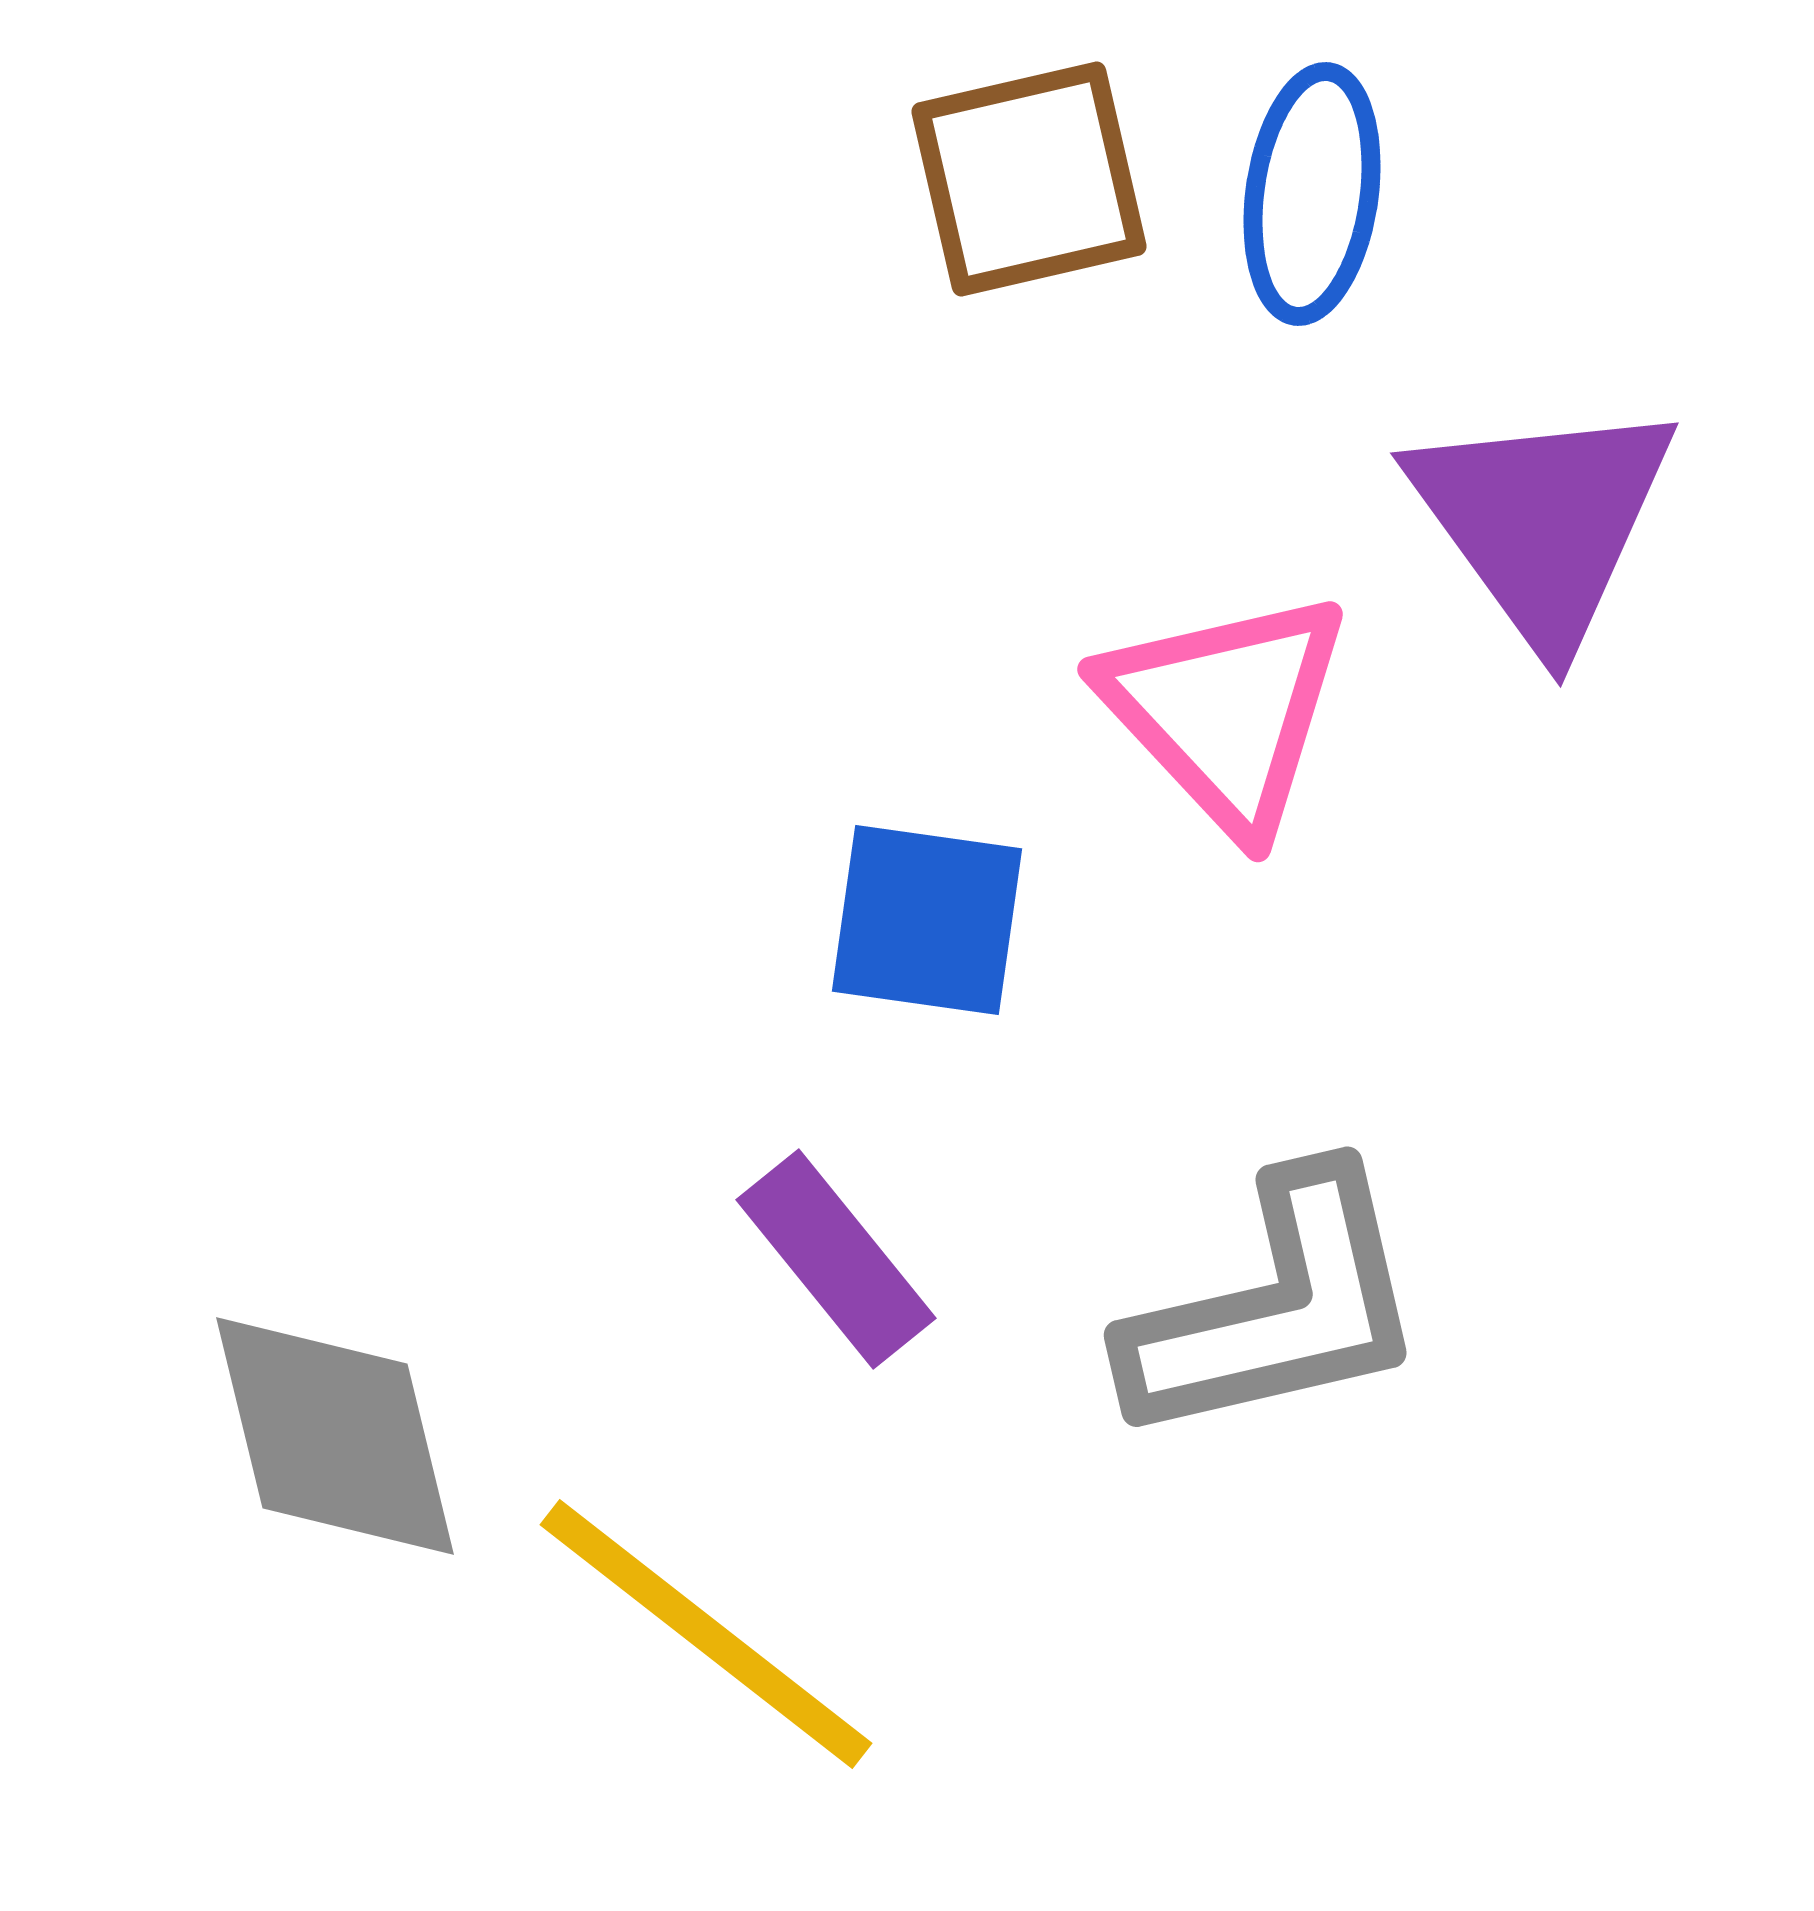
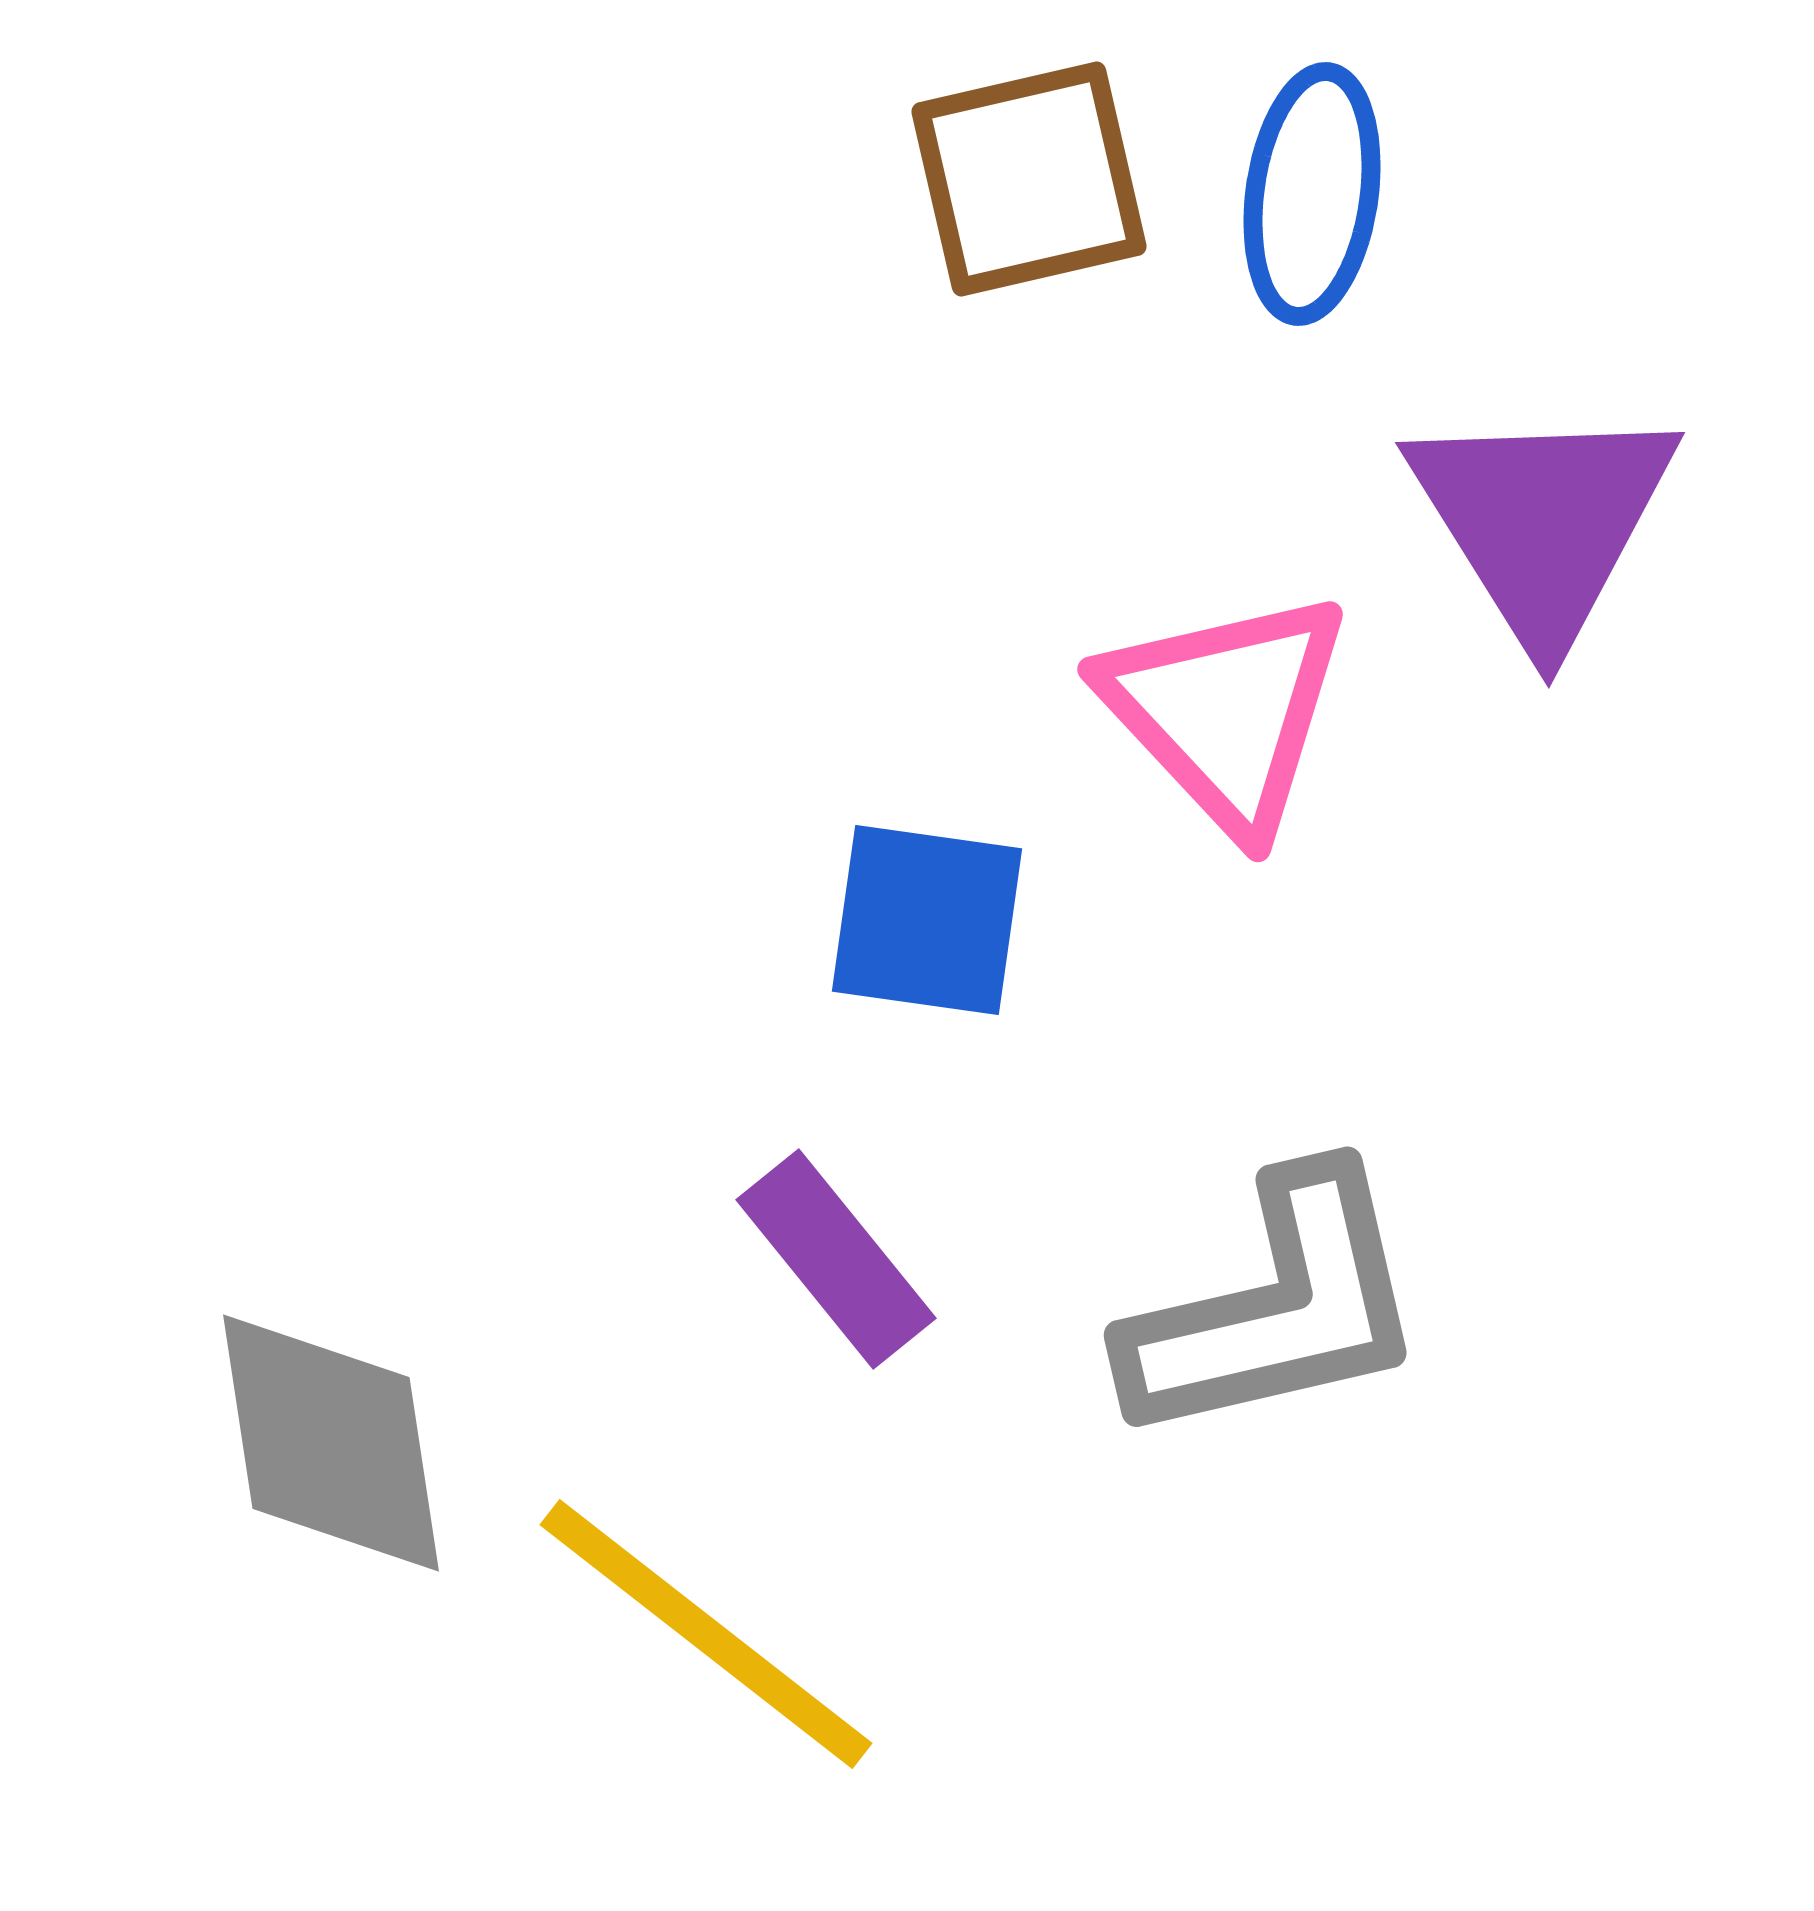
purple triangle: rotated 4 degrees clockwise
gray diamond: moved 4 px left, 7 px down; rotated 5 degrees clockwise
